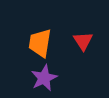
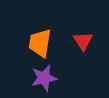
purple star: rotated 12 degrees clockwise
